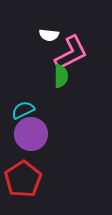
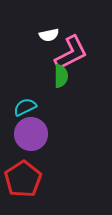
white semicircle: rotated 18 degrees counterclockwise
cyan semicircle: moved 2 px right, 3 px up
